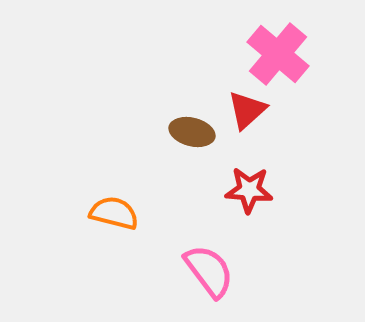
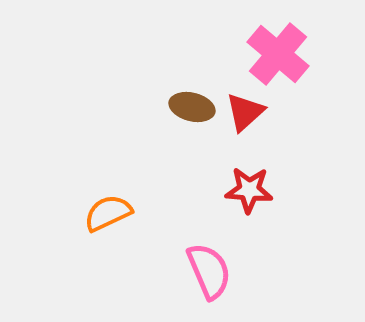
red triangle: moved 2 px left, 2 px down
brown ellipse: moved 25 px up
orange semicircle: moved 6 px left; rotated 39 degrees counterclockwise
pink semicircle: rotated 14 degrees clockwise
